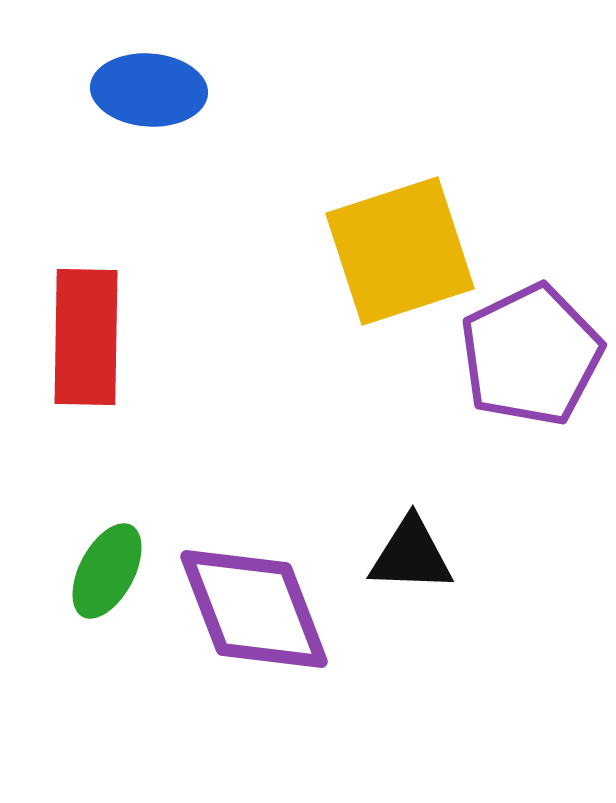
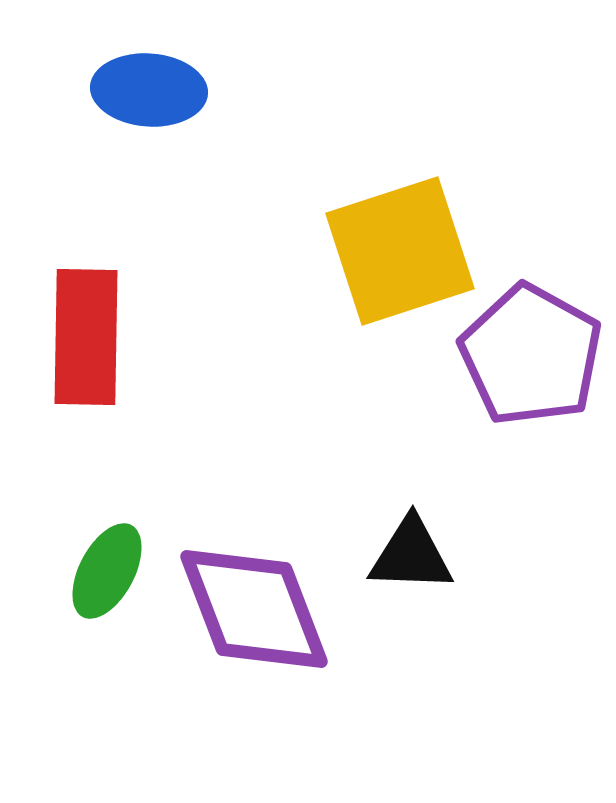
purple pentagon: rotated 17 degrees counterclockwise
